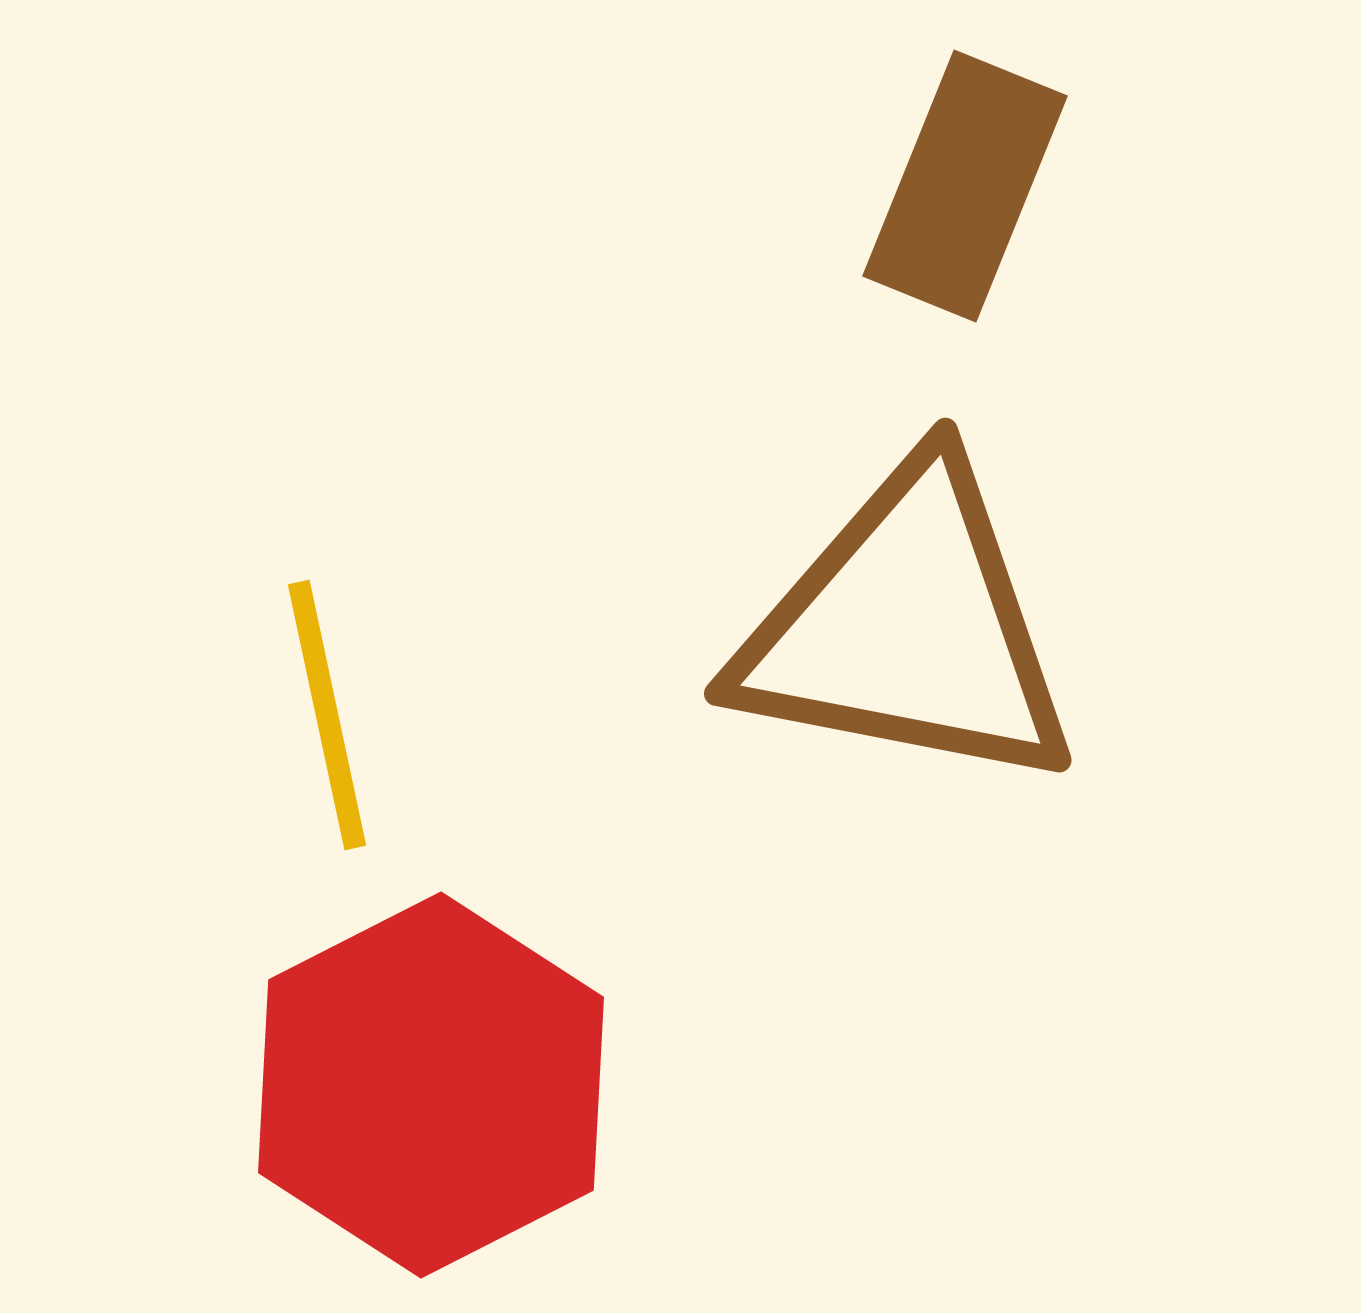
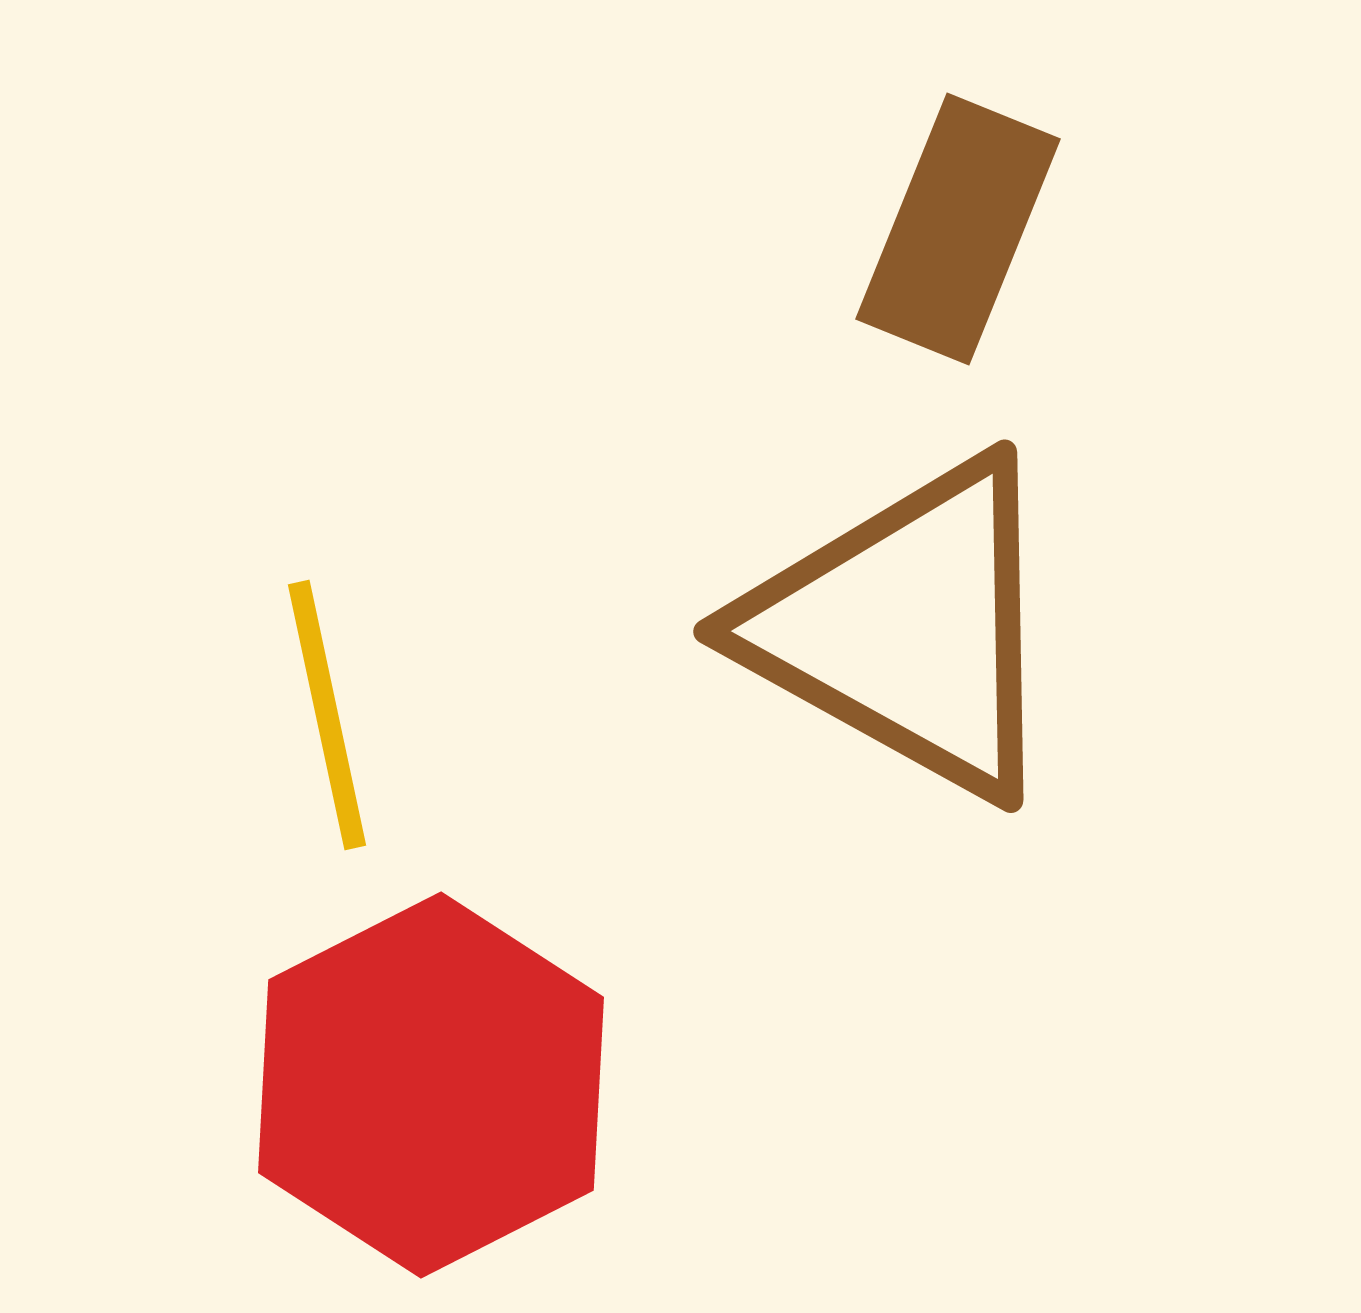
brown rectangle: moved 7 px left, 43 px down
brown triangle: rotated 18 degrees clockwise
